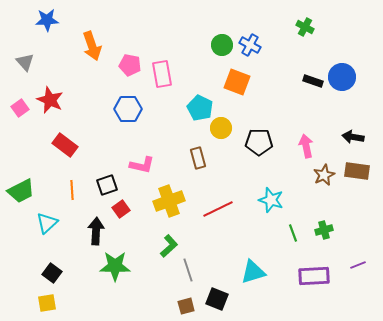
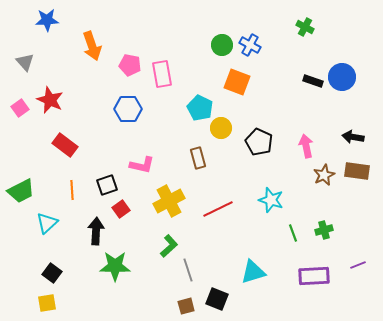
black pentagon at (259, 142): rotated 24 degrees clockwise
yellow cross at (169, 201): rotated 8 degrees counterclockwise
